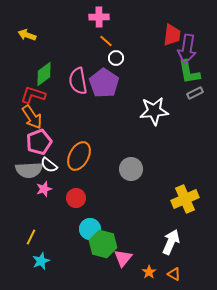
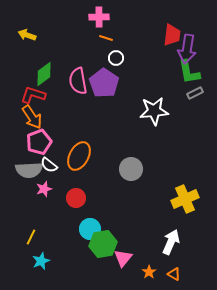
orange line: moved 3 px up; rotated 24 degrees counterclockwise
green hexagon: rotated 24 degrees counterclockwise
